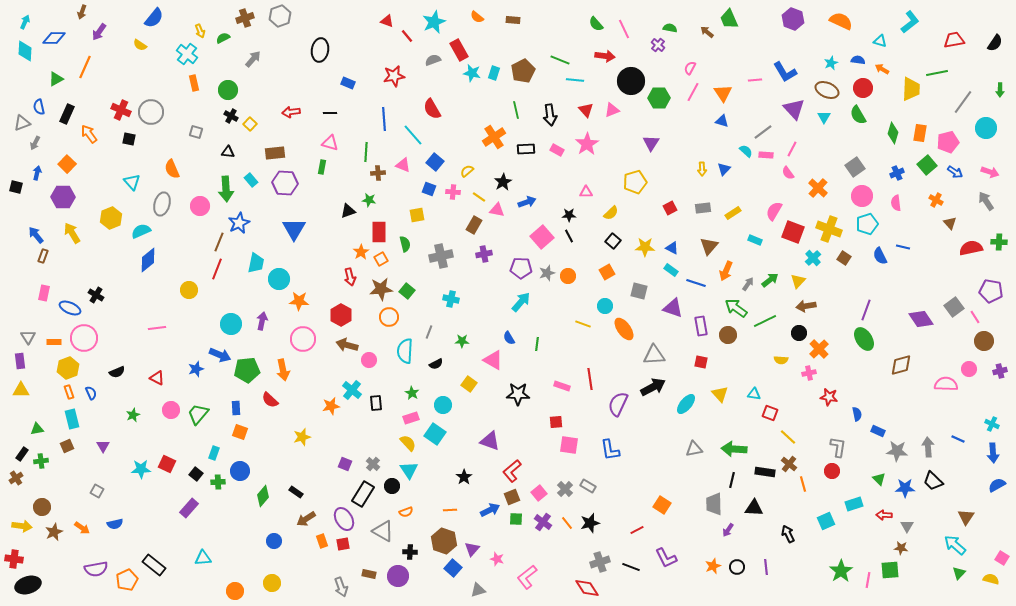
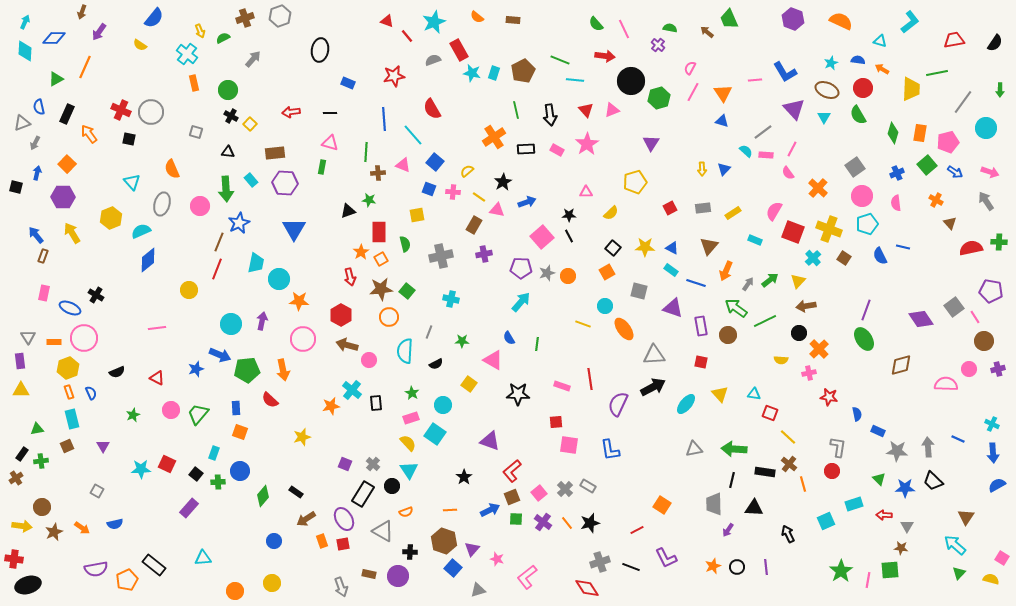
green hexagon at (659, 98): rotated 15 degrees counterclockwise
black square at (613, 241): moved 7 px down
purple cross at (1000, 371): moved 2 px left, 2 px up
